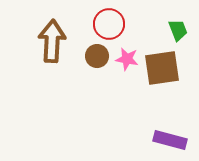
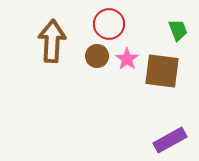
pink star: rotated 25 degrees clockwise
brown square: moved 3 px down; rotated 15 degrees clockwise
purple rectangle: rotated 44 degrees counterclockwise
